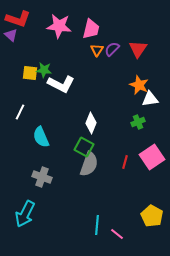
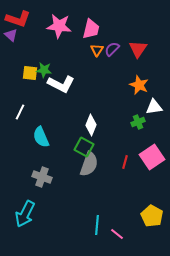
white triangle: moved 4 px right, 8 px down
white diamond: moved 2 px down
